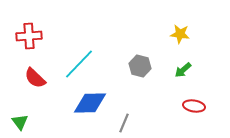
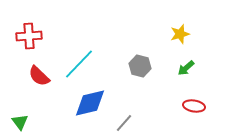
yellow star: rotated 24 degrees counterclockwise
green arrow: moved 3 px right, 2 px up
red semicircle: moved 4 px right, 2 px up
blue diamond: rotated 12 degrees counterclockwise
gray line: rotated 18 degrees clockwise
